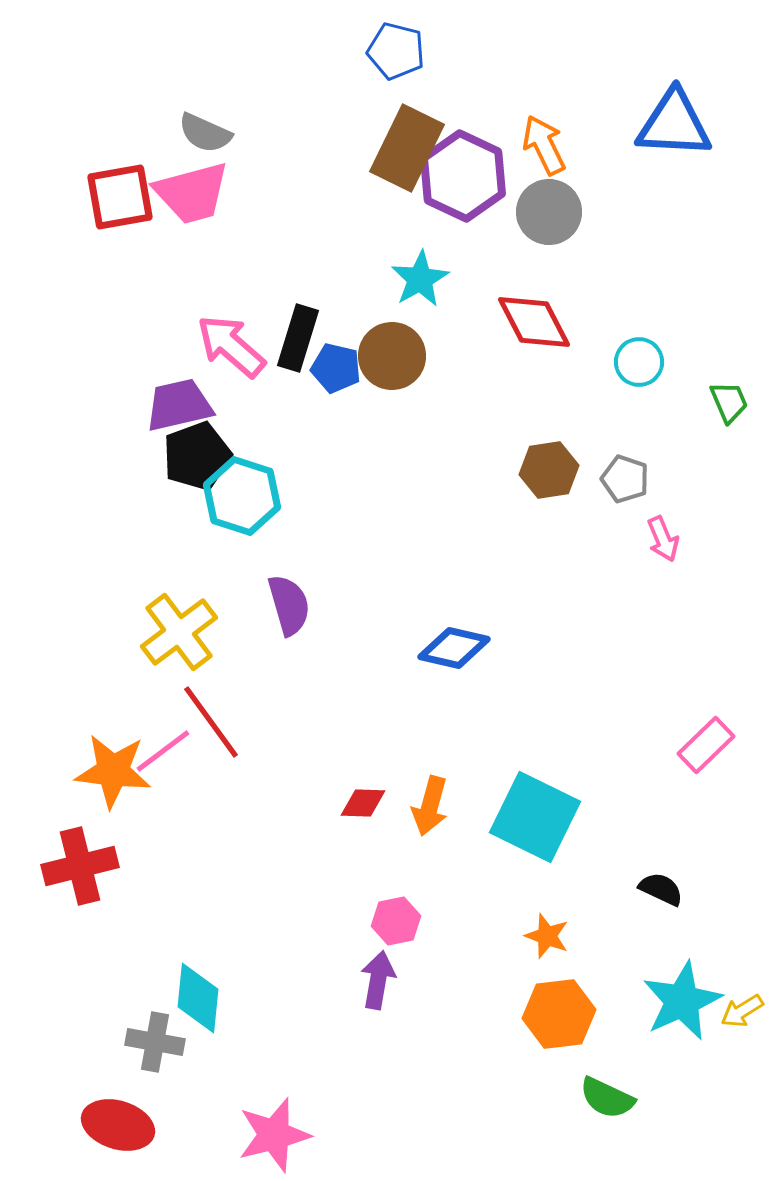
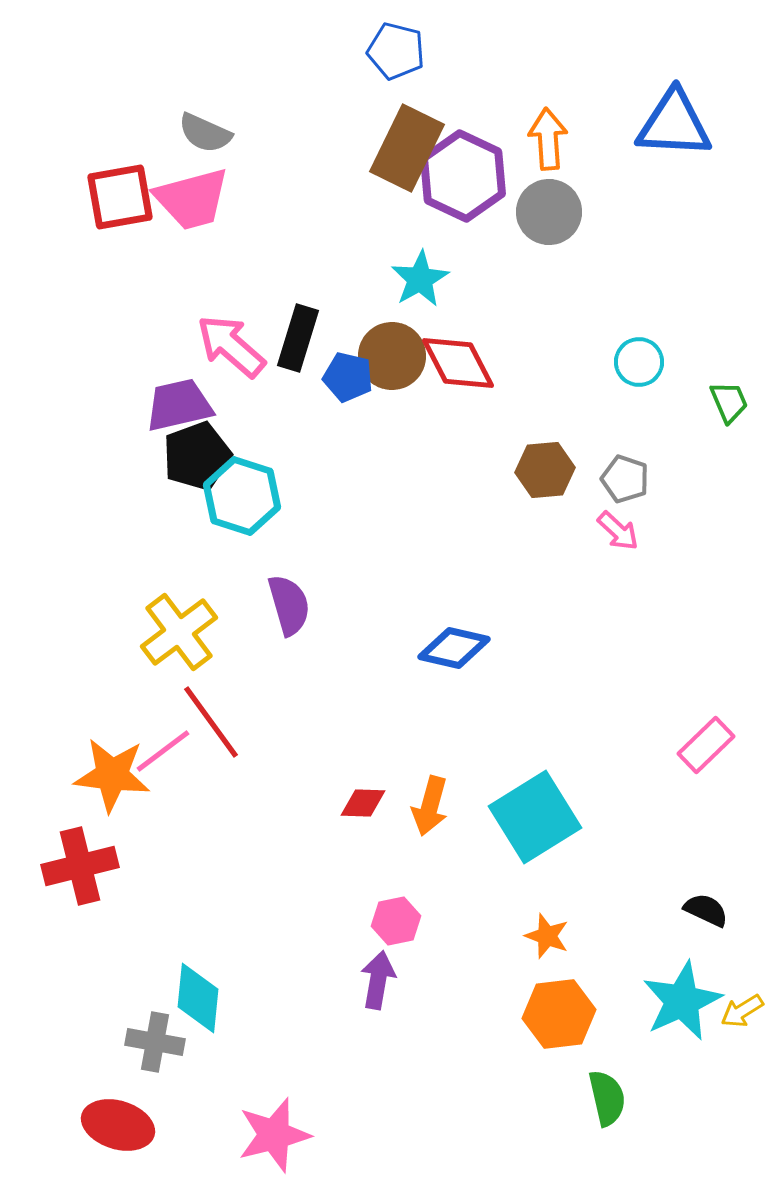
orange arrow at (544, 145): moved 4 px right, 6 px up; rotated 22 degrees clockwise
pink trapezoid at (192, 193): moved 6 px down
red diamond at (534, 322): moved 76 px left, 41 px down
blue pentagon at (336, 368): moved 12 px right, 9 px down
brown hexagon at (549, 470): moved 4 px left; rotated 4 degrees clockwise
pink arrow at (663, 539): moved 45 px left, 8 px up; rotated 24 degrees counterclockwise
orange star at (113, 771): moved 1 px left, 4 px down
cyan square at (535, 817): rotated 32 degrees clockwise
black semicircle at (661, 889): moved 45 px right, 21 px down
green semicircle at (607, 1098): rotated 128 degrees counterclockwise
